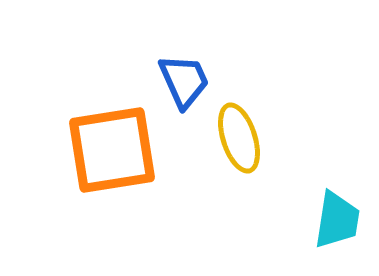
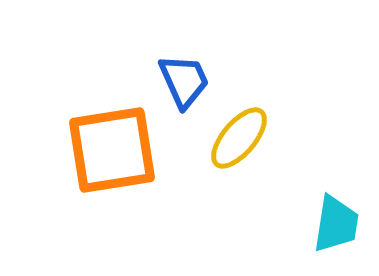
yellow ellipse: rotated 58 degrees clockwise
cyan trapezoid: moved 1 px left, 4 px down
